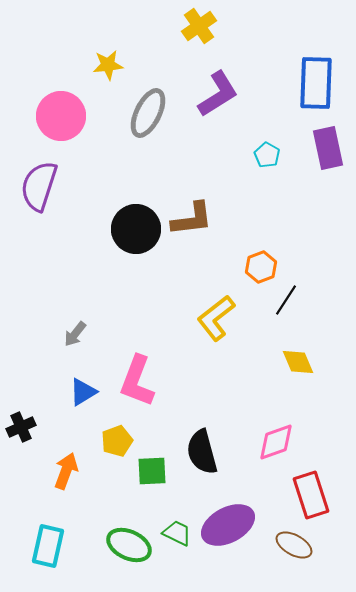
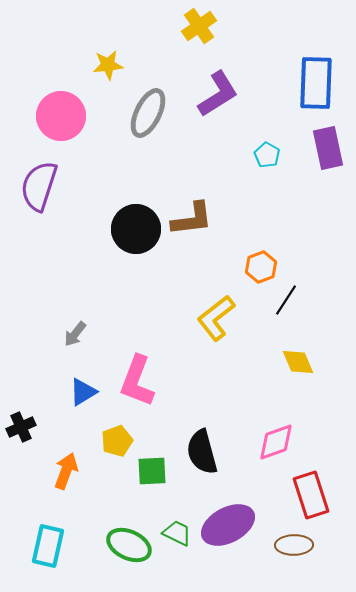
brown ellipse: rotated 30 degrees counterclockwise
